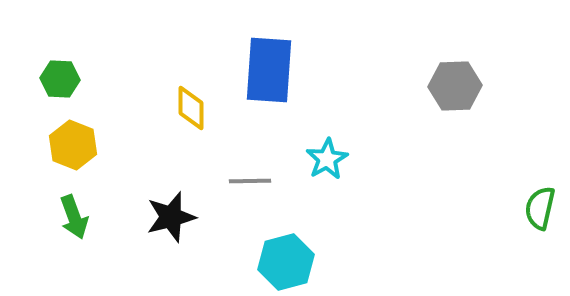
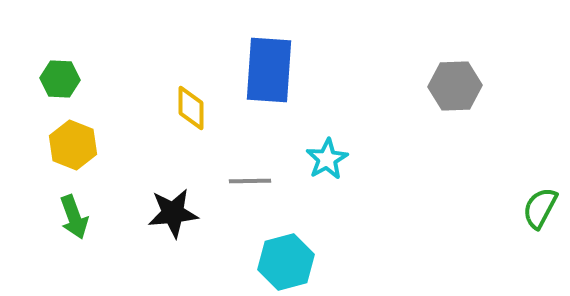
green semicircle: rotated 15 degrees clockwise
black star: moved 2 px right, 4 px up; rotated 9 degrees clockwise
